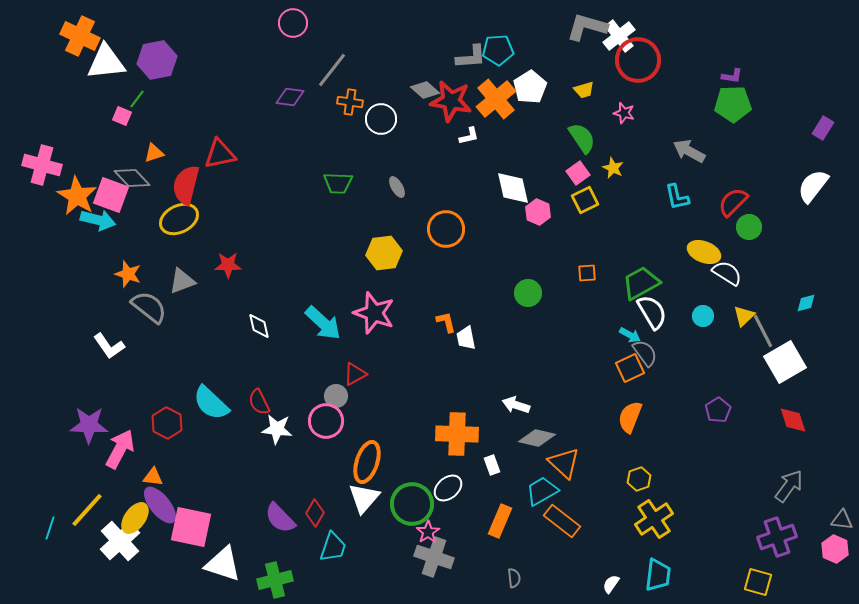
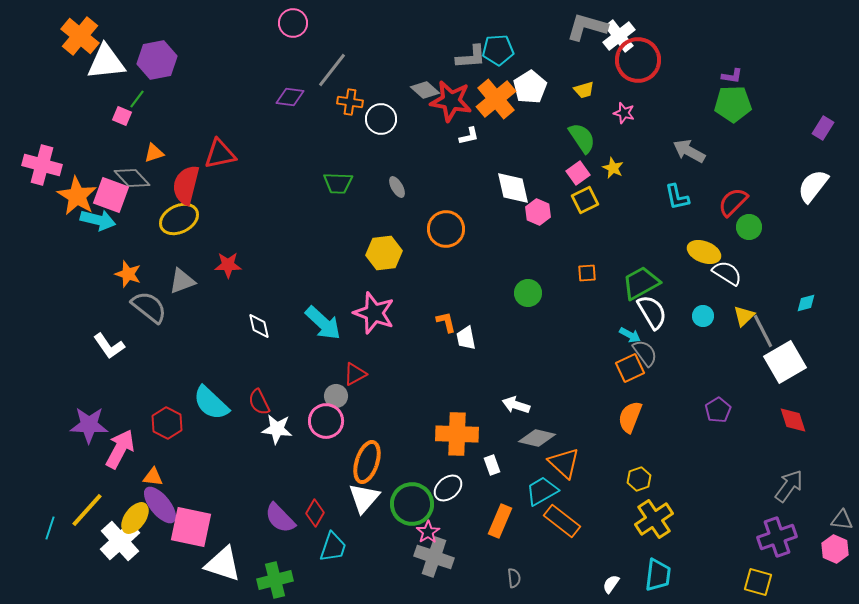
orange cross at (80, 36): rotated 15 degrees clockwise
